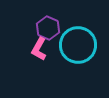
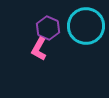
cyan circle: moved 8 px right, 19 px up
